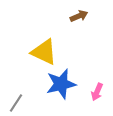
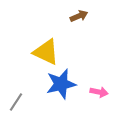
yellow triangle: moved 2 px right
pink arrow: moved 2 px right; rotated 102 degrees counterclockwise
gray line: moved 1 px up
